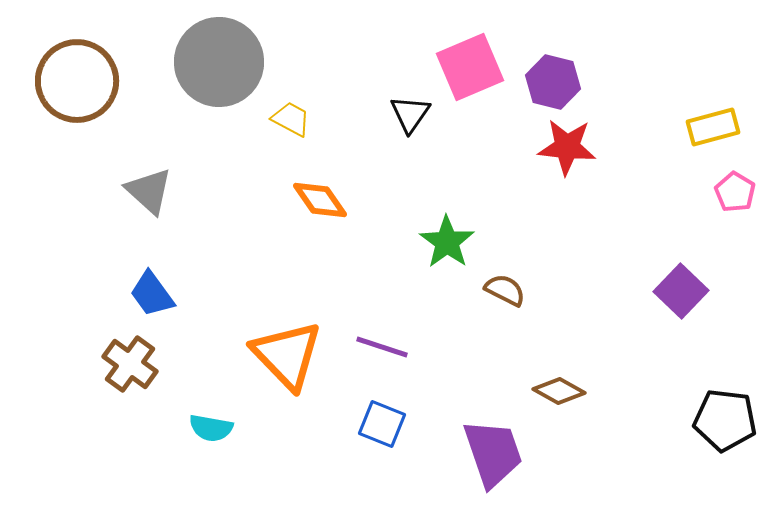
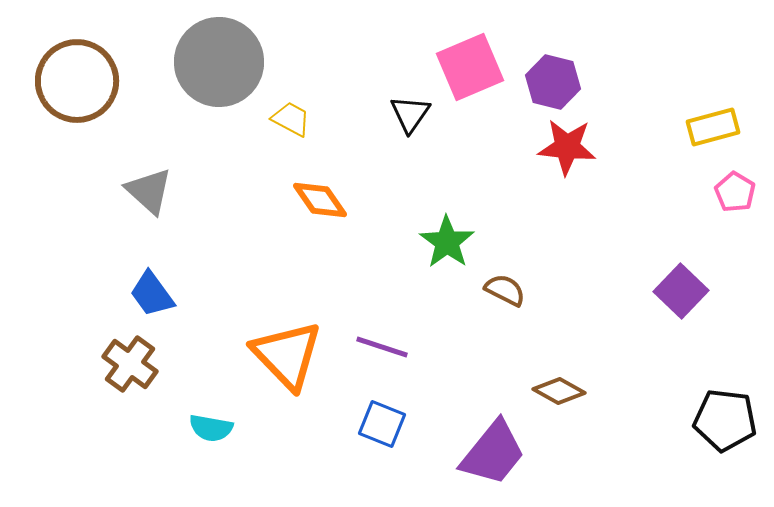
purple trapezoid: rotated 58 degrees clockwise
